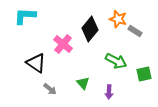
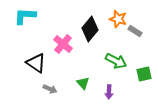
gray arrow: rotated 16 degrees counterclockwise
